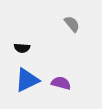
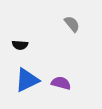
black semicircle: moved 2 px left, 3 px up
